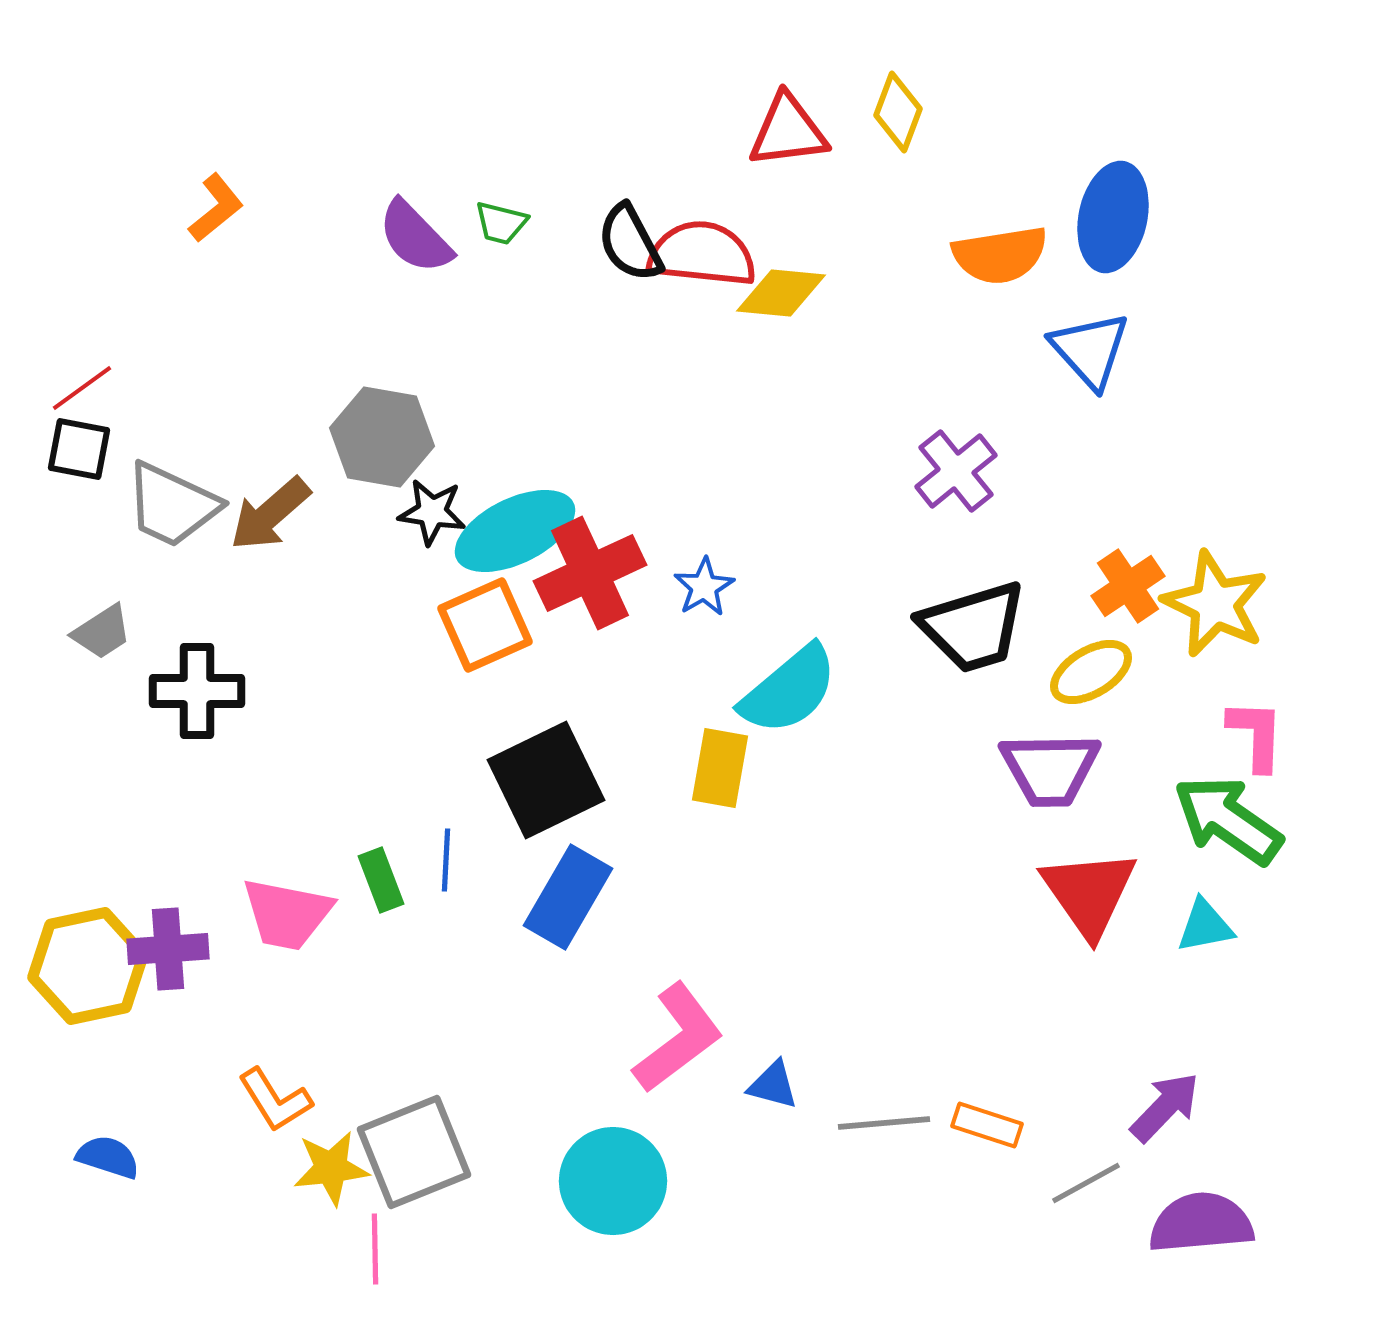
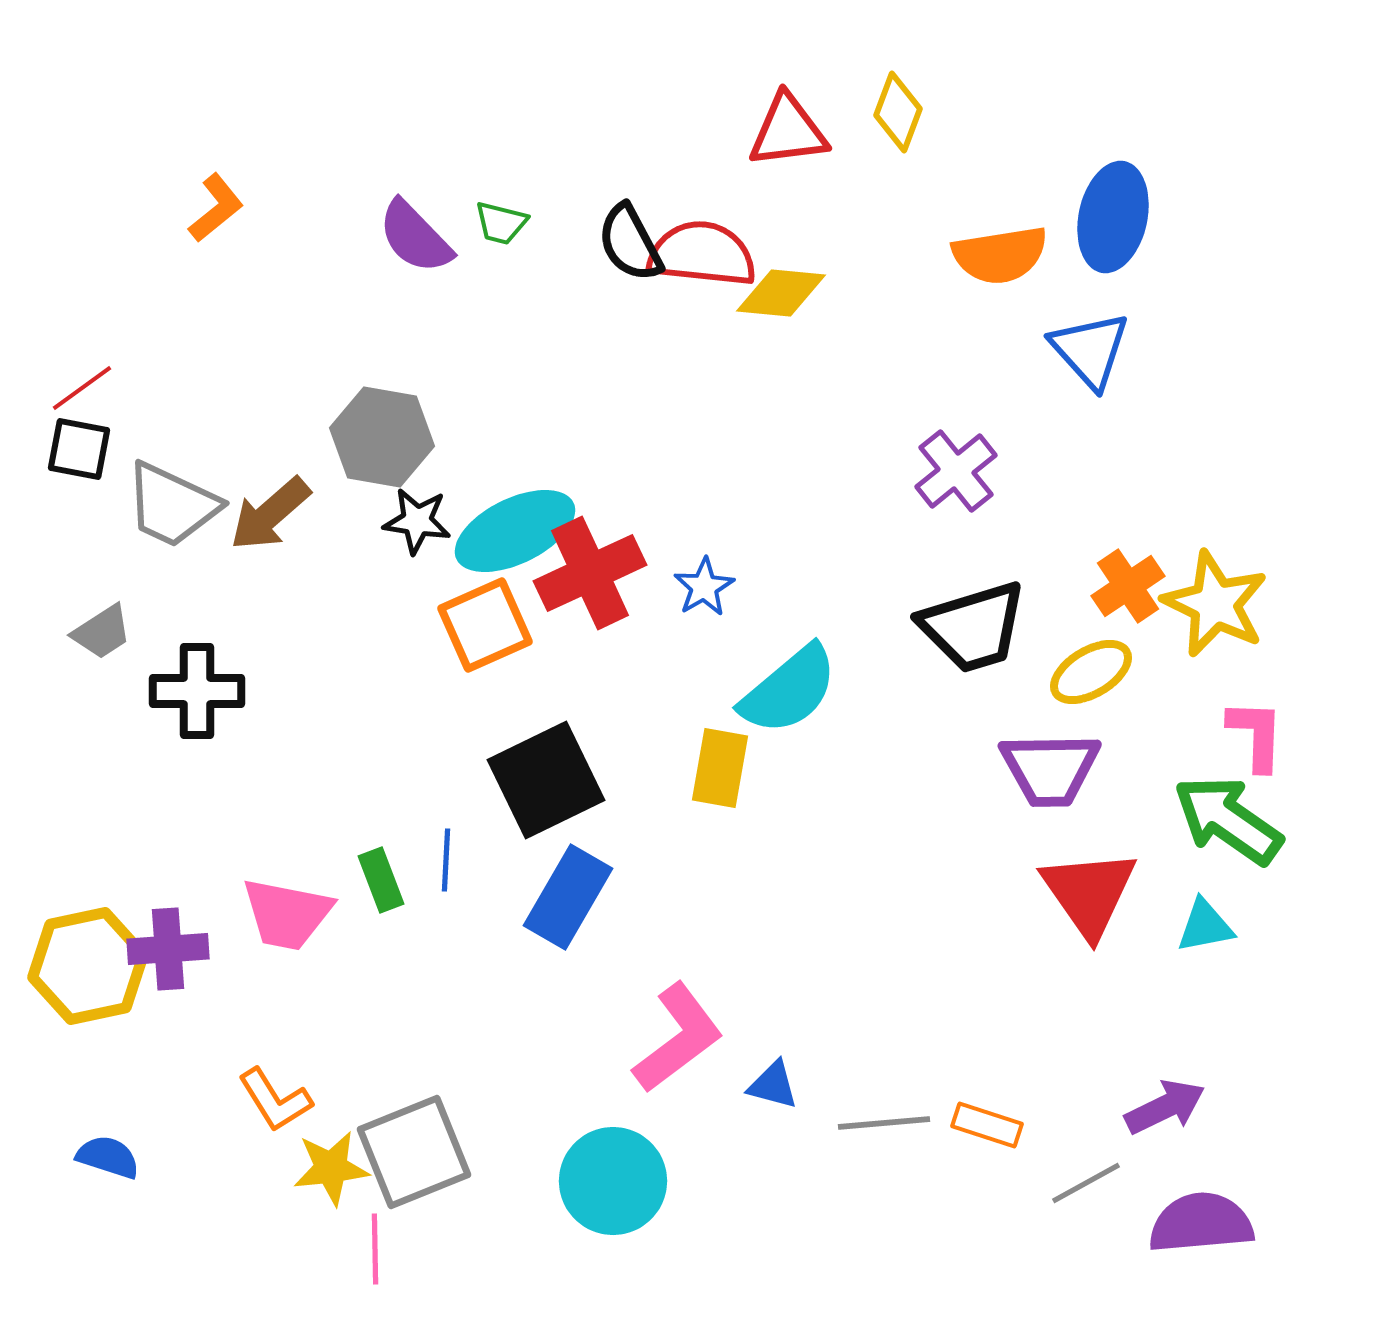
black star at (432, 512): moved 15 px left, 9 px down
purple arrow at (1165, 1107): rotated 20 degrees clockwise
